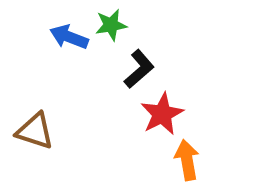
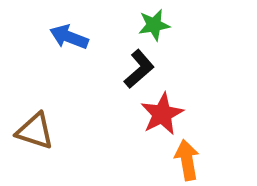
green star: moved 43 px right
